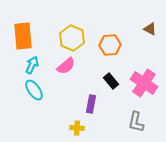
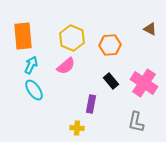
cyan arrow: moved 1 px left
